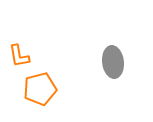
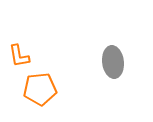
orange pentagon: rotated 8 degrees clockwise
